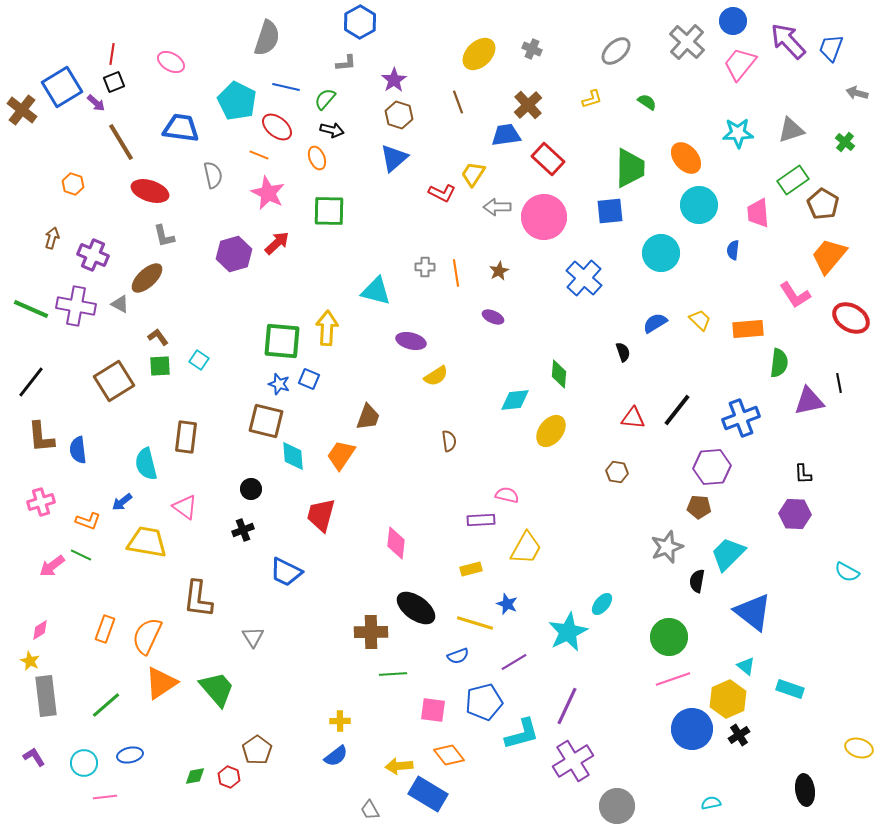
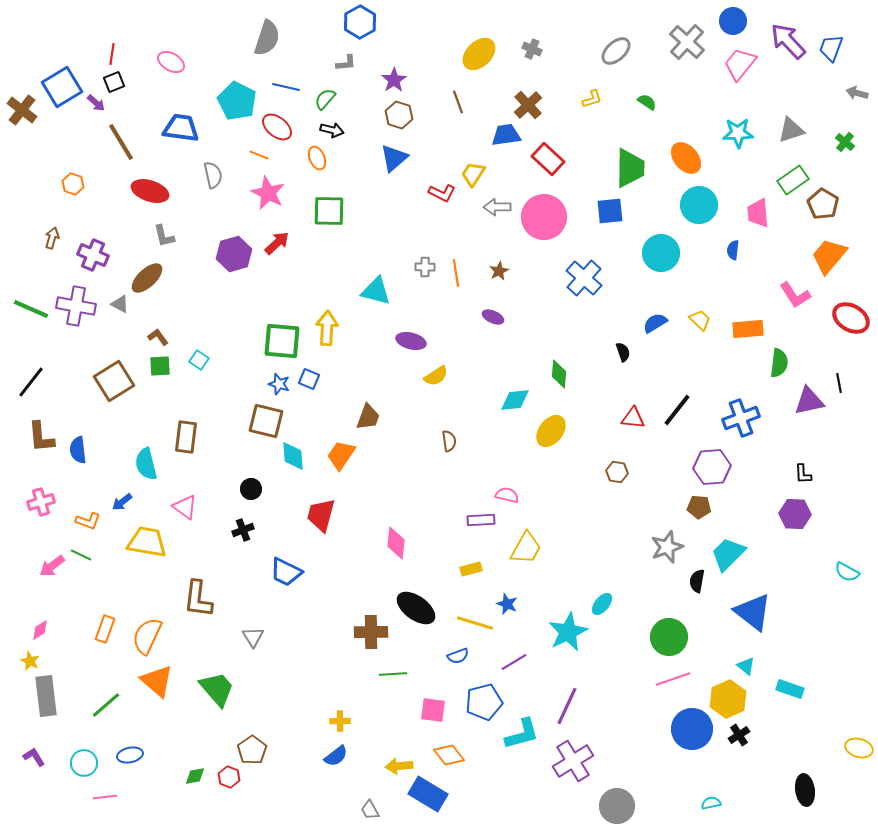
orange triangle at (161, 683): moved 4 px left, 2 px up; rotated 45 degrees counterclockwise
brown pentagon at (257, 750): moved 5 px left
